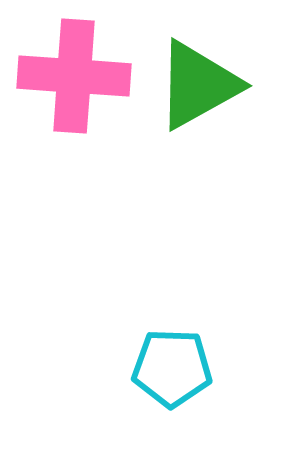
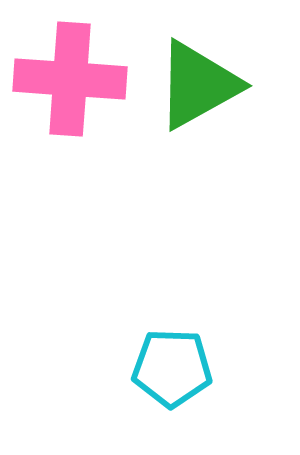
pink cross: moved 4 px left, 3 px down
